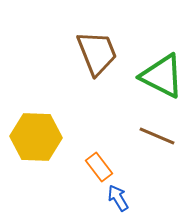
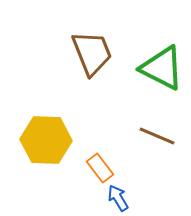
brown trapezoid: moved 5 px left
green triangle: moved 8 px up
yellow hexagon: moved 10 px right, 3 px down
orange rectangle: moved 1 px right, 1 px down
